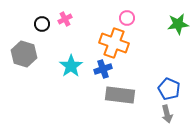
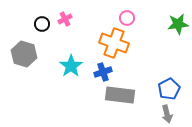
blue cross: moved 3 px down
blue pentagon: rotated 20 degrees clockwise
